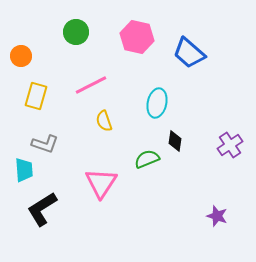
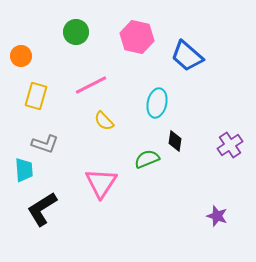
blue trapezoid: moved 2 px left, 3 px down
yellow semicircle: rotated 25 degrees counterclockwise
